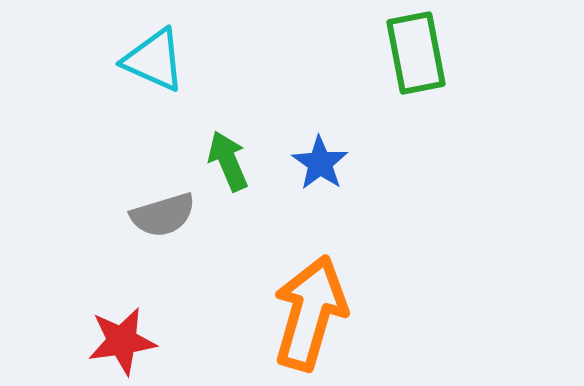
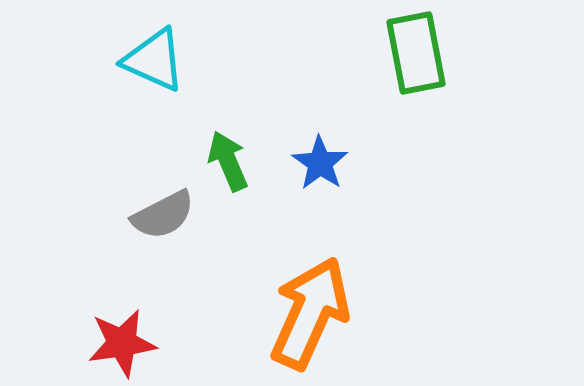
gray semicircle: rotated 10 degrees counterclockwise
orange arrow: rotated 8 degrees clockwise
red star: moved 2 px down
